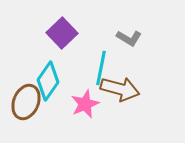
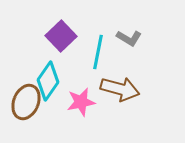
purple square: moved 1 px left, 3 px down
cyan line: moved 3 px left, 16 px up
pink star: moved 4 px left, 2 px up; rotated 12 degrees clockwise
